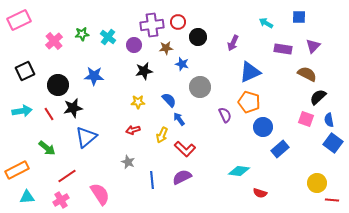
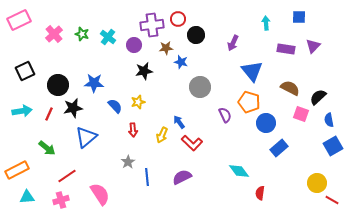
red circle at (178, 22): moved 3 px up
cyan arrow at (266, 23): rotated 56 degrees clockwise
green star at (82, 34): rotated 24 degrees clockwise
black circle at (198, 37): moved 2 px left, 2 px up
pink cross at (54, 41): moved 7 px up
purple rectangle at (283, 49): moved 3 px right
blue star at (182, 64): moved 1 px left, 2 px up
blue triangle at (250, 72): moved 2 px right, 1 px up; rotated 45 degrees counterclockwise
brown semicircle at (307, 74): moved 17 px left, 14 px down
blue star at (94, 76): moved 7 px down
blue semicircle at (169, 100): moved 54 px left, 6 px down
yellow star at (138, 102): rotated 16 degrees counterclockwise
red line at (49, 114): rotated 56 degrees clockwise
blue arrow at (179, 119): moved 3 px down
pink square at (306, 119): moved 5 px left, 5 px up
blue circle at (263, 127): moved 3 px right, 4 px up
red arrow at (133, 130): rotated 80 degrees counterclockwise
blue square at (333, 143): moved 3 px down; rotated 24 degrees clockwise
red L-shape at (185, 149): moved 7 px right, 6 px up
blue rectangle at (280, 149): moved 1 px left, 1 px up
gray star at (128, 162): rotated 16 degrees clockwise
cyan diamond at (239, 171): rotated 45 degrees clockwise
blue line at (152, 180): moved 5 px left, 3 px up
red semicircle at (260, 193): rotated 80 degrees clockwise
pink cross at (61, 200): rotated 14 degrees clockwise
red line at (332, 200): rotated 24 degrees clockwise
